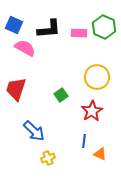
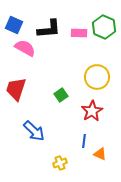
yellow cross: moved 12 px right, 5 px down
